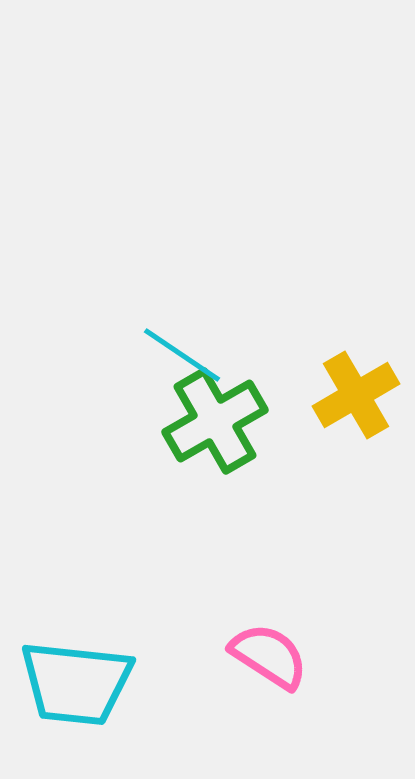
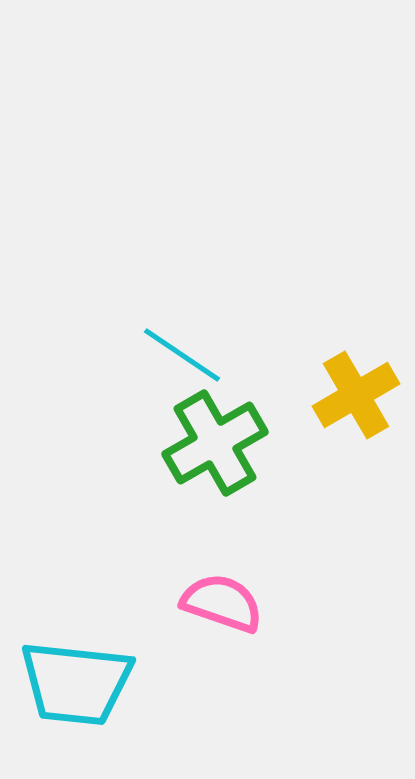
green cross: moved 22 px down
pink semicircle: moved 47 px left, 53 px up; rotated 14 degrees counterclockwise
